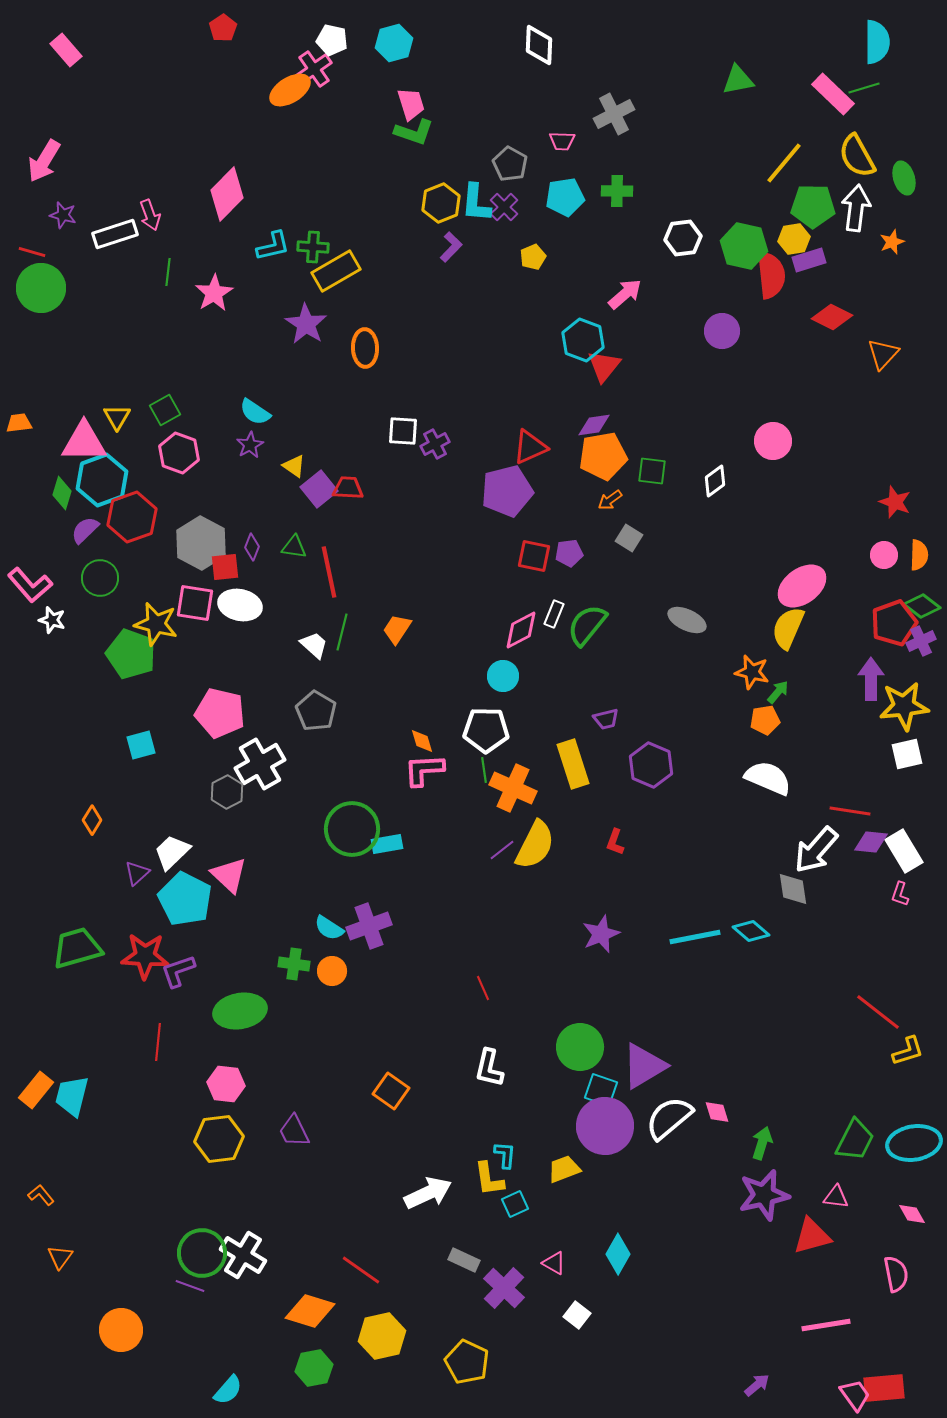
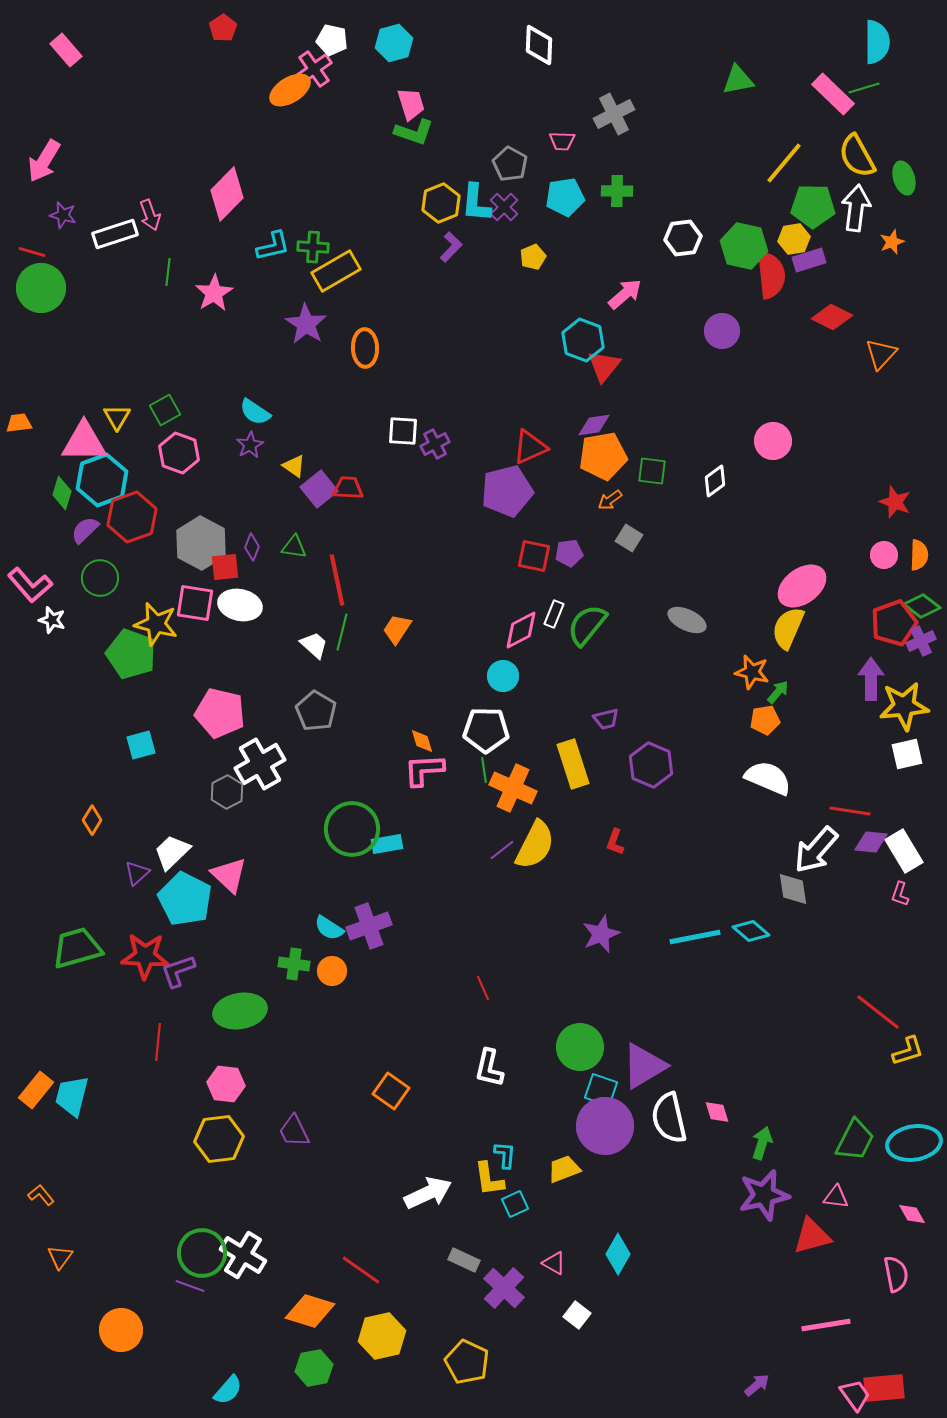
orange triangle at (883, 354): moved 2 px left
red line at (329, 572): moved 8 px right, 8 px down
white semicircle at (669, 1118): rotated 63 degrees counterclockwise
